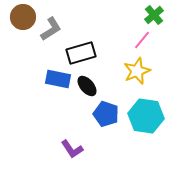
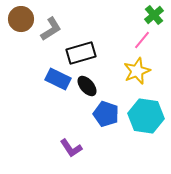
brown circle: moved 2 px left, 2 px down
blue rectangle: rotated 15 degrees clockwise
purple L-shape: moved 1 px left, 1 px up
